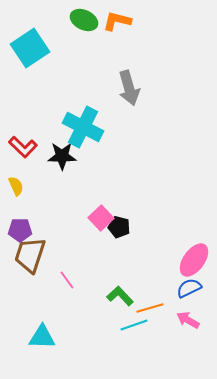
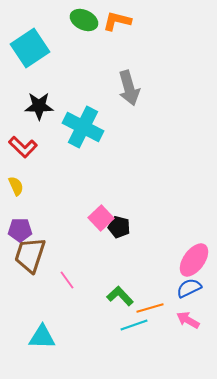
black star: moved 23 px left, 50 px up
